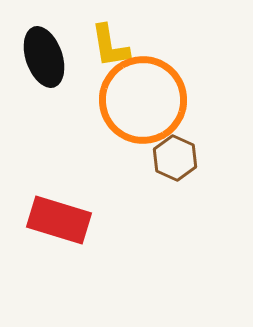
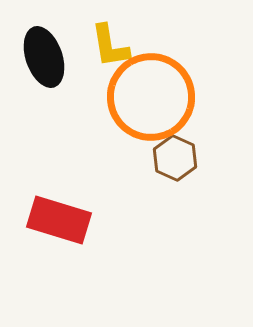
orange circle: moved 8 px right, 3 px up
